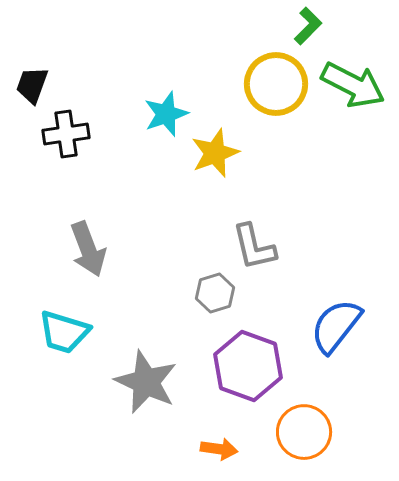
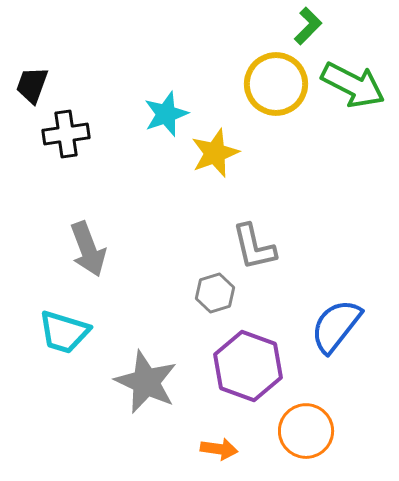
orange circle: moved 2 px right, 1 px up
